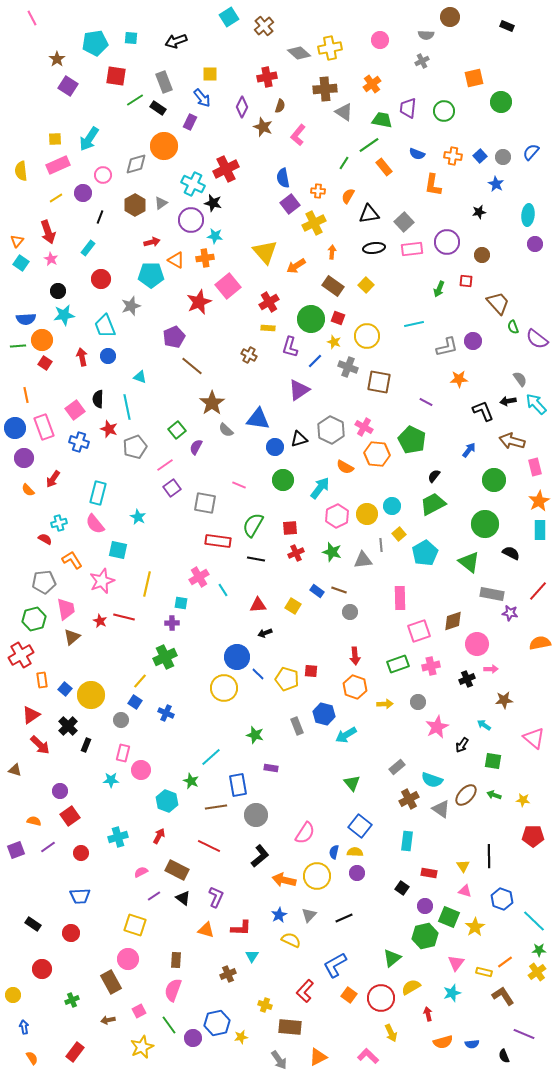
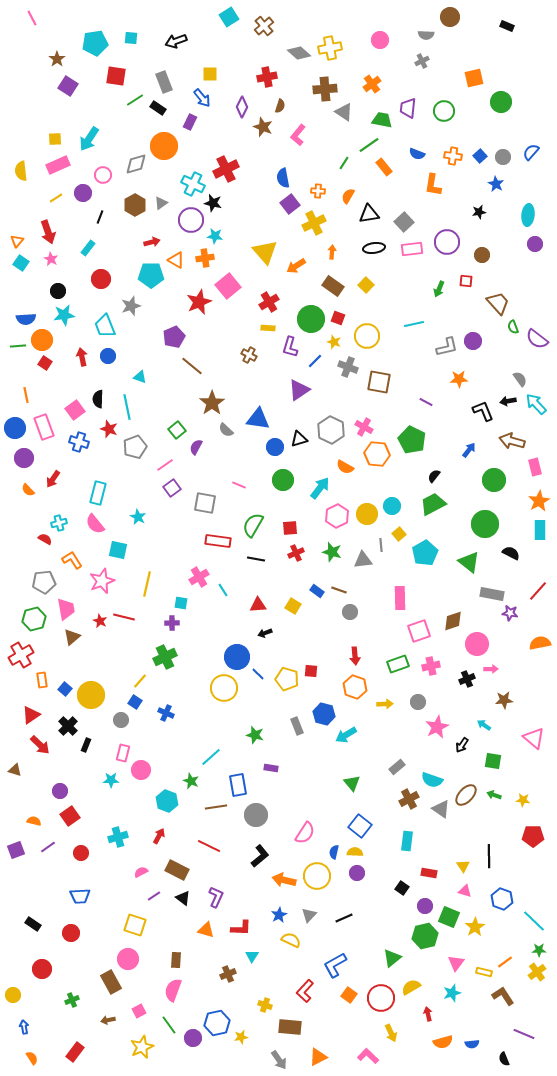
black semicircle at (504, 1056): moved 3 px down
